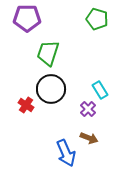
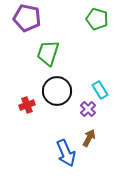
purple pentagon: rotated 12 degrees clockwise
black circle: moved 6 px right, 2 px down
red cross: moved 1 px right; rotated 35 degrees clockwise
brown arrow: rotated 84 degrees counterclockwise
